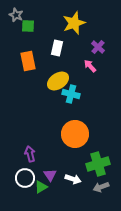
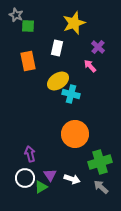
green cross: moved 2 px right, 2 px up
white arrow: moved 1 px left
gray arrow: rotated 63 degrees clockwise
